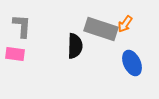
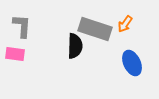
gray rectangle: moved 6 px left
